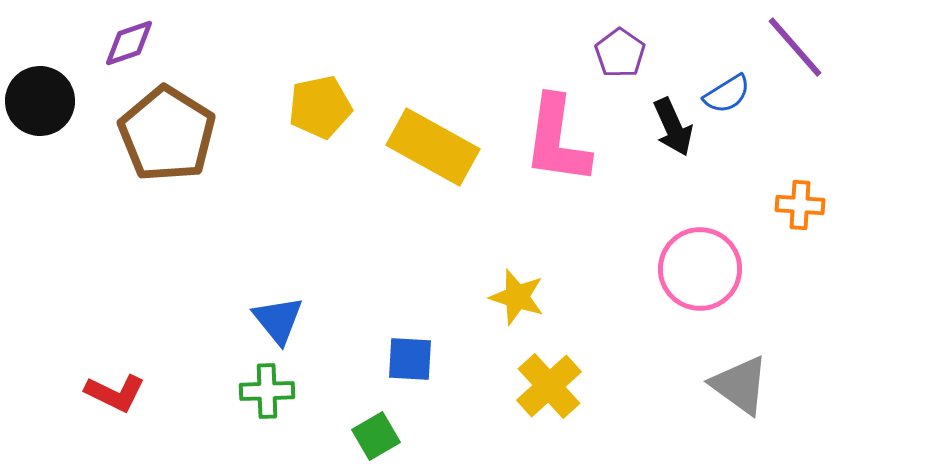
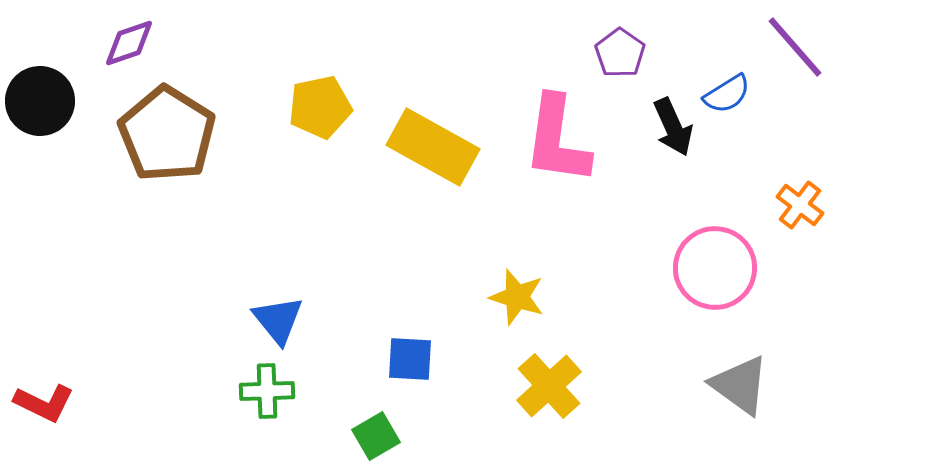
orange cross: rotated 33 degrees clockwise
pink circle: moved 15 px right, 1 px up
red L-shape: moved 71 px left, 10 px down
